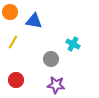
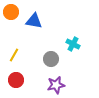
orange circle: moved 1 px right
yellow line: moved 1 px right, 13 px down
purple star: rotated 18 degrees counterclockwise
